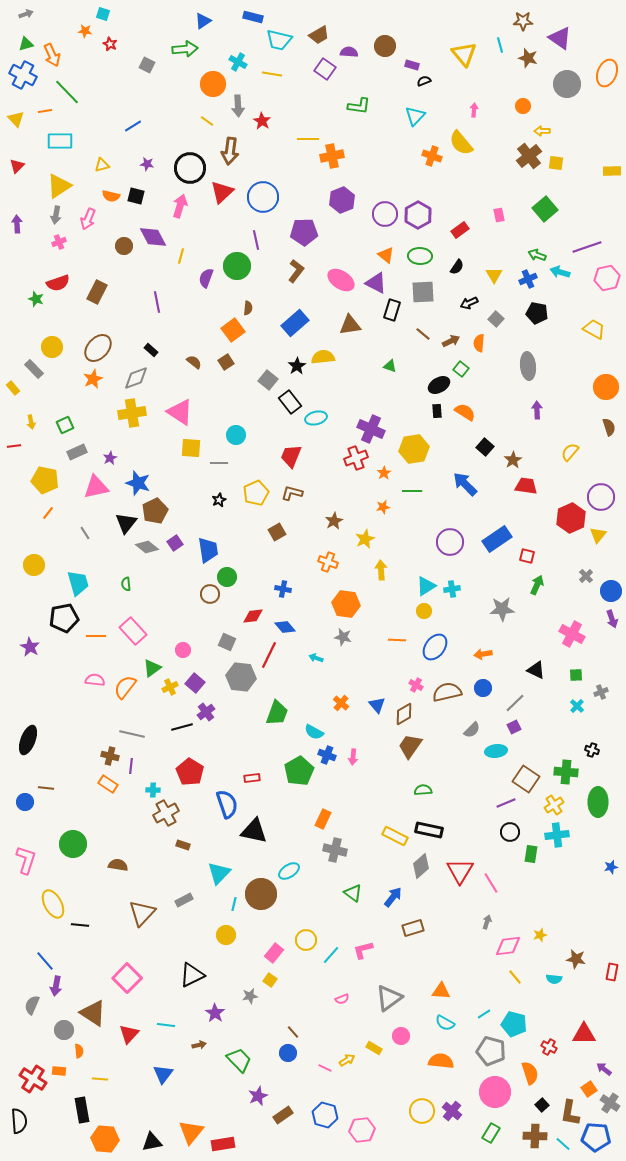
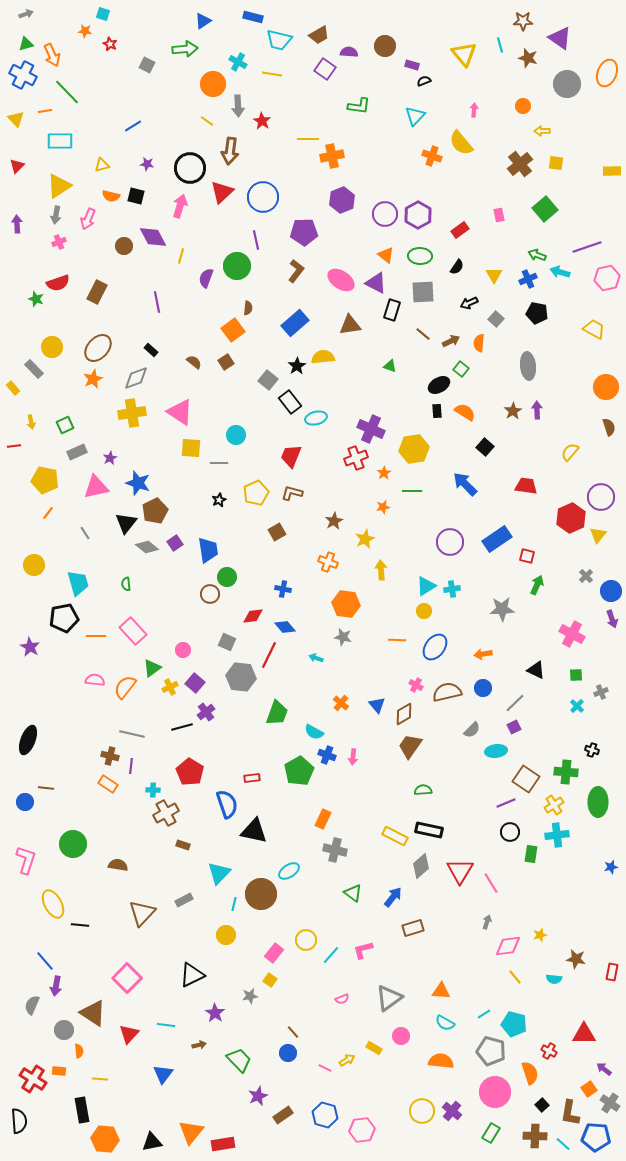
brown cross at (529, 156): moved 9 px left, 8 px down
brown star at (513, 460): moved 49 px up
red cross at (549, 1047): moved 4 px down
